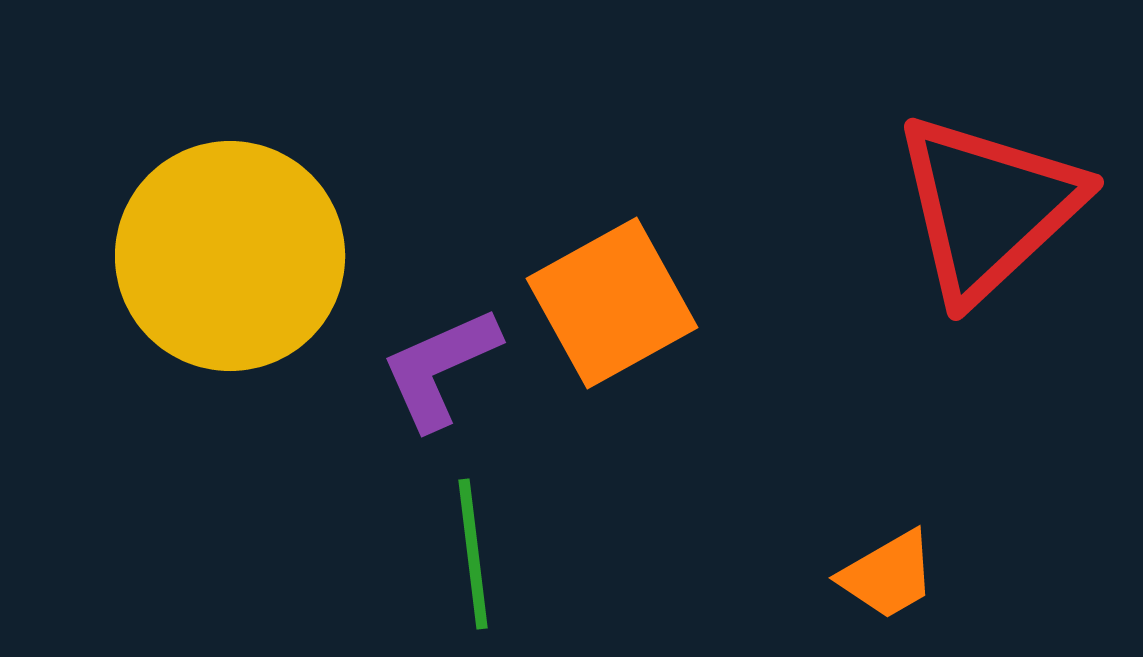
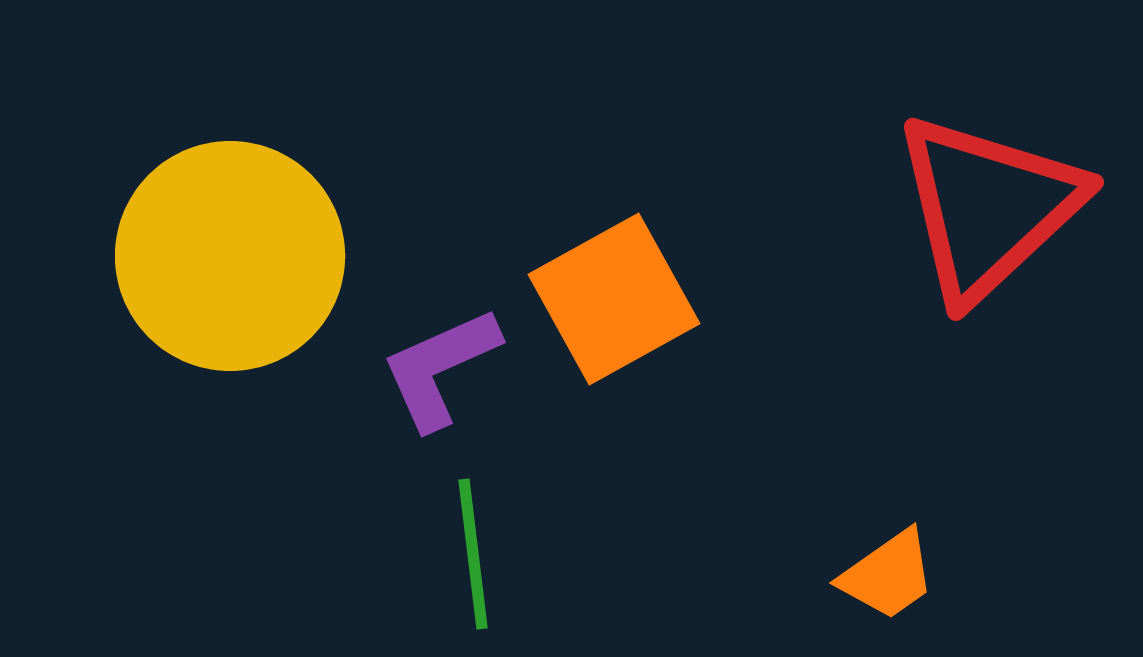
orange square: moved 2 px right, 4 px up
orange trapezoid: rotated 5 degrees counterclockwise
